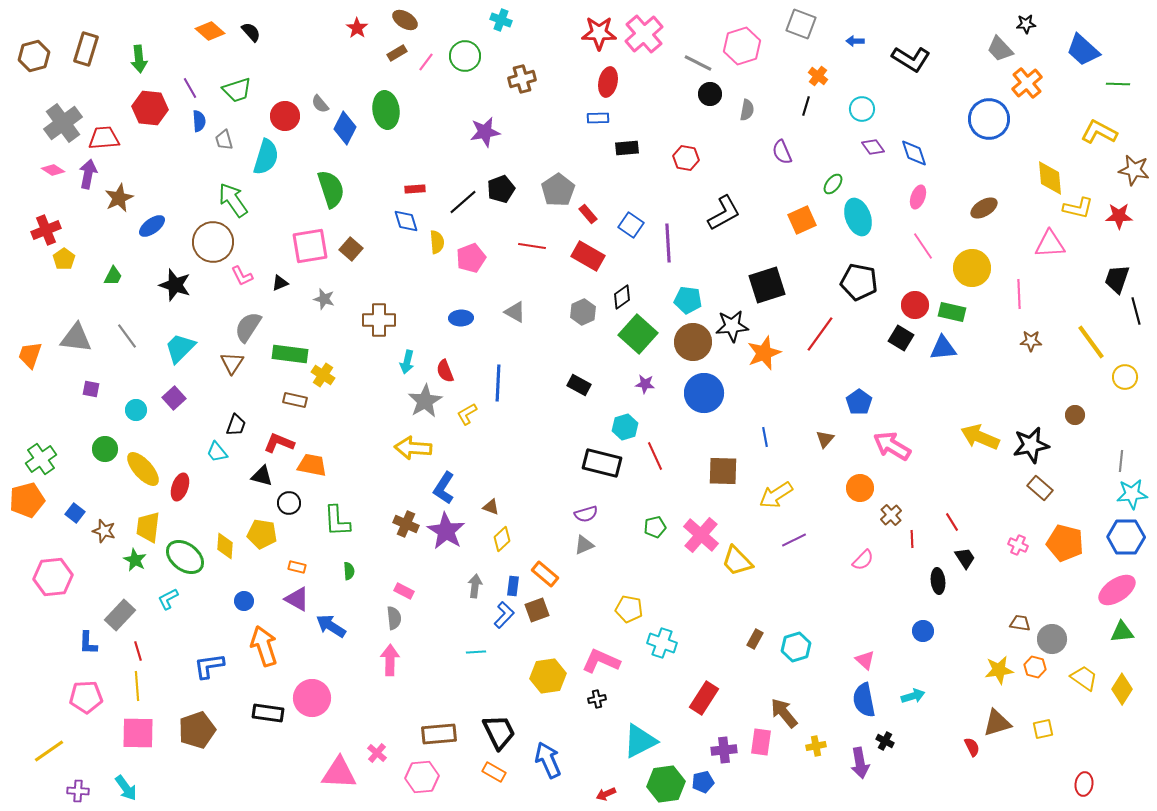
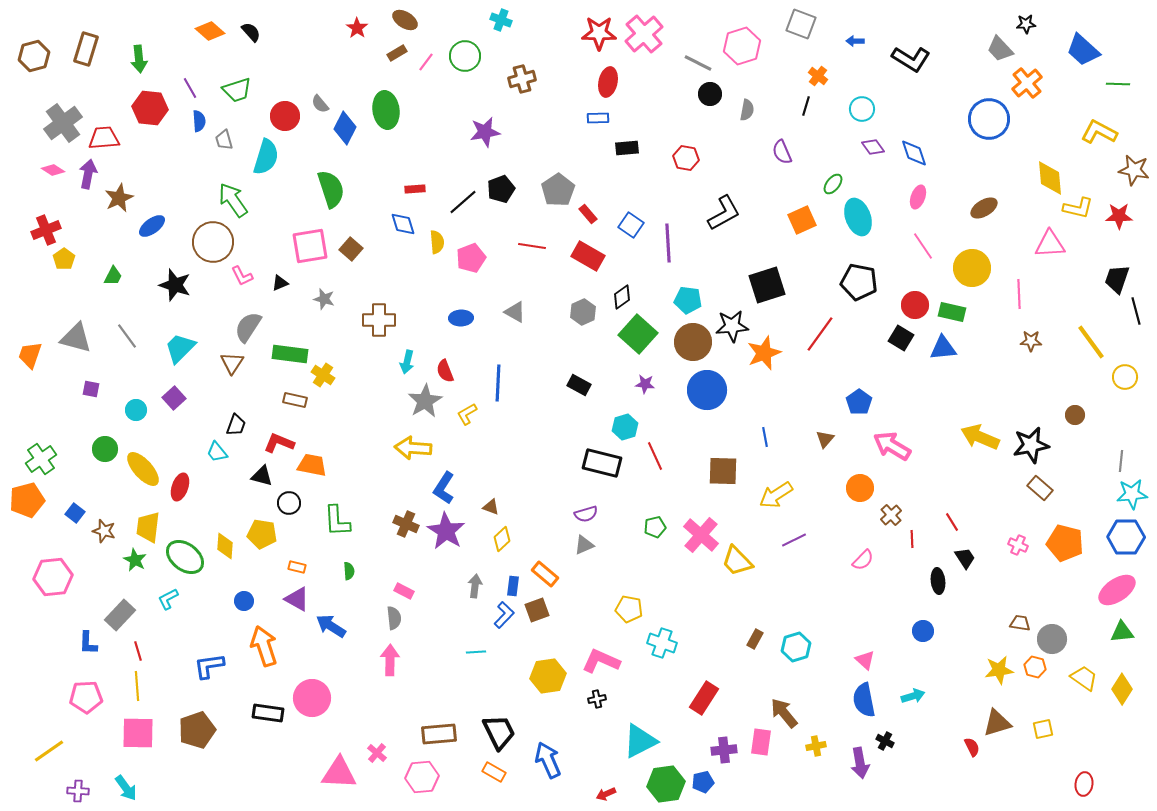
blue diamond at (406, 221): moved 3 px left, 3 px down
gray triangle at (76, 338): rotated 8 degrees clockwise
blue circle at (704, 393): moved 3 px right, 3 px up
